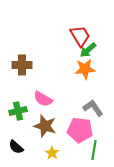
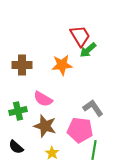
orange star: moved 23 px left, 4 px up
